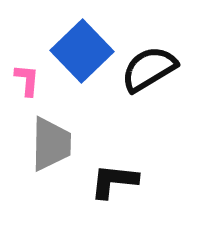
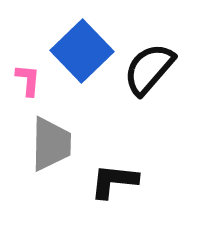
black semicircle: rotated 18 degrees counterclockwise
pink L-shape: moved 1 px right
